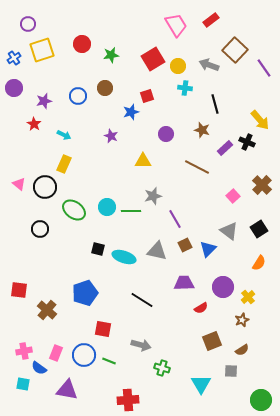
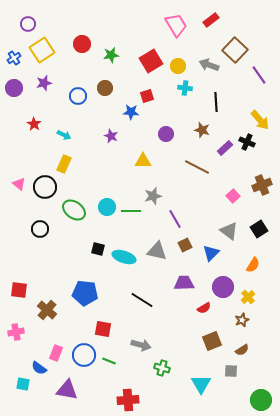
yellow square at (42, 50): rotated 15 degrees counterclockwise
red square at (153, 59): moved 2 px left, 2 px down
purple line at (264, 68): moved 5 px left, 7 px down
purple star at (44, 101): moved 18 px up
black line at (215, 104): moved 1 px right, 2 px up; rotated 12 degrees clockwise
blue star at (131, 112): rotated 21 degrees clockwise
brown cross at (262, 185): rotated 24 degrees clockwise
blue triangle at (208, 249): moved 3 px right, 4 px down
orange semicircle at (259, 263): moved 6 px left, 2 px down
blue pentagon at (85, 293): rotated 25 degrees clockwise
red semicircle at (201, 308): moved 3 px right
pink cross at (24, 351): moved 8 px left, 19 px up
